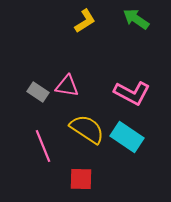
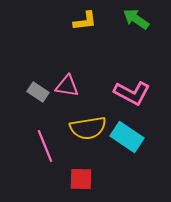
yellow L-shape: rotated 25 degrees clockwise
yellow semicircle: moved 1 px right, 1 px up; rotated 138 degrees clockwise
pink line: moved 2 px right
